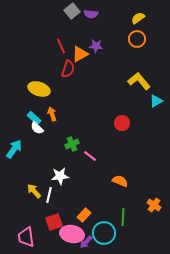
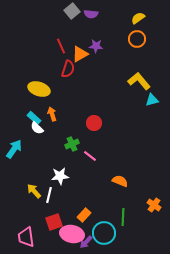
cyan triangle: moved 4 px left, 1 px up; rotated 16 degrees clockwise
red circle: moved 28 px left
